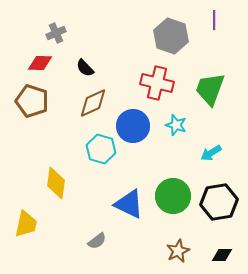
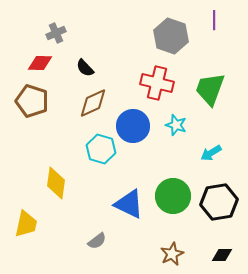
brown star: moved 6 px left, 3 px down
